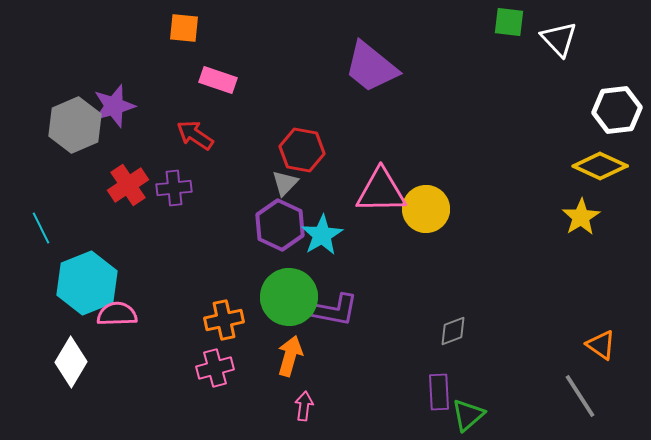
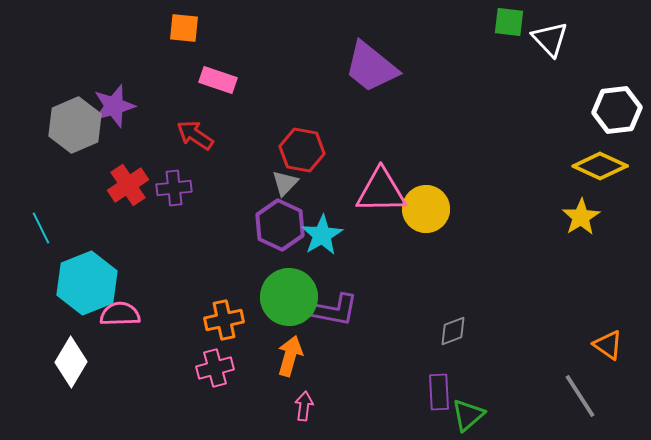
white triangle: moved 9 px left
pink semicircle: moved 3 px right
orange triangle: moved 7 px right
